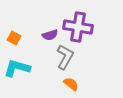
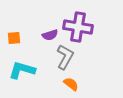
orange square: rotated 32 degrees counterclockwise
cyan L-shape: moved 5 px right, 2 px down
